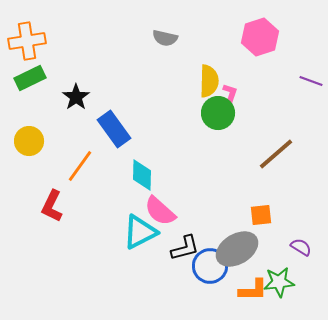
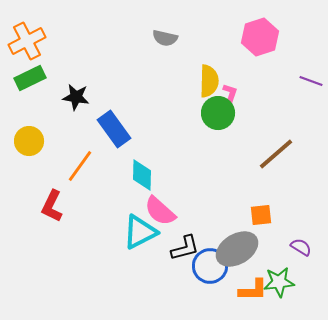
orange cross: rotated 18 degrees counterclockwise
black star: rotated 28 degrees counterclockwise
